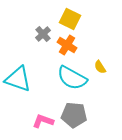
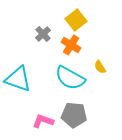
yellow square: moved 6 px right, 1 px down; rotated 25 degrees clockwise
orange cross: moved 4 px right
cyan semicircle: moved 2 px left
